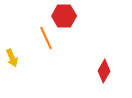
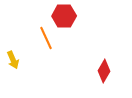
yellow arrow: moved 1 px right, 2 px down
